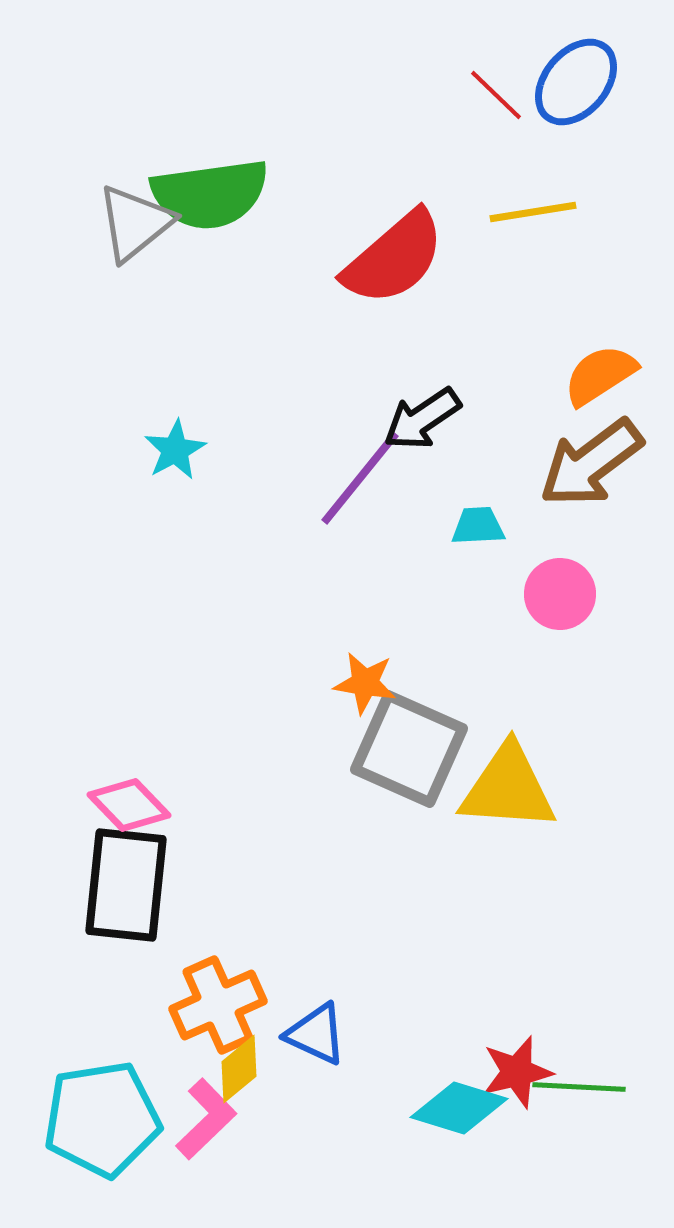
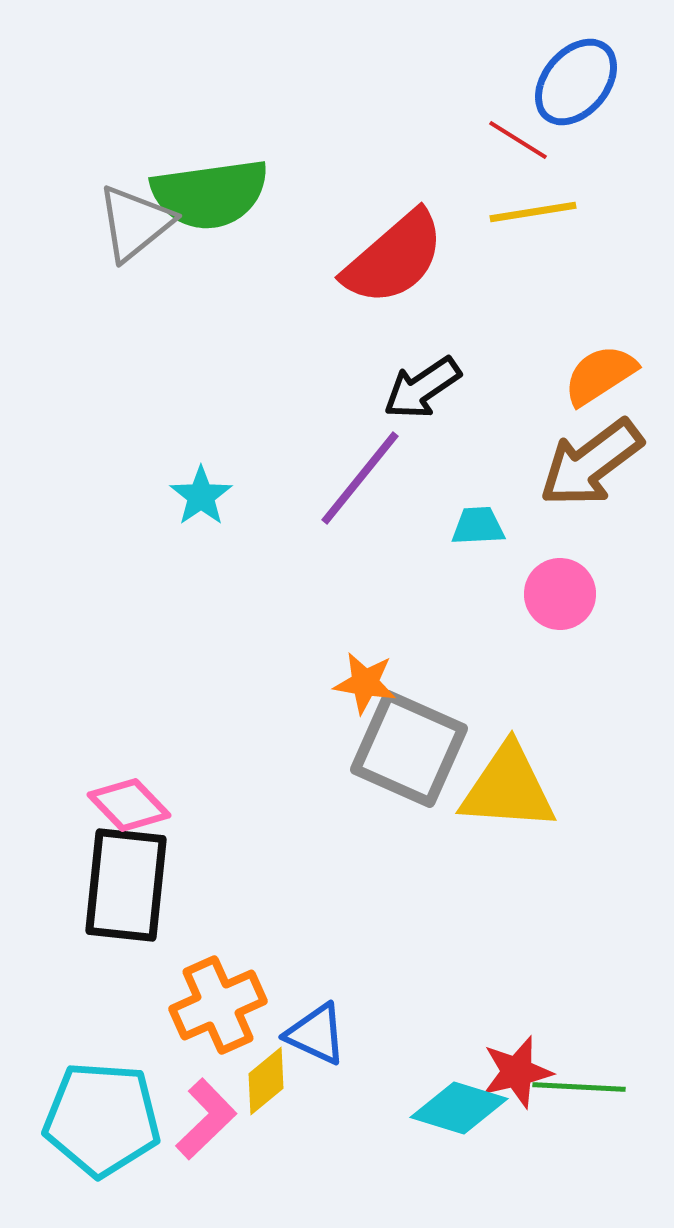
red line: moved 22 px right, 45 px down; rotated 12 degrees counterclockwise
black arrow: moved 31 px up
cyan star: moved 26 px right, 46 px down; rotated 6 degrees counterclockwise
yellow diamond: moved 27 px right, 12 px down
cyan pentagon: rotated 13 degrees clockwise
